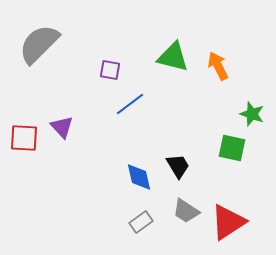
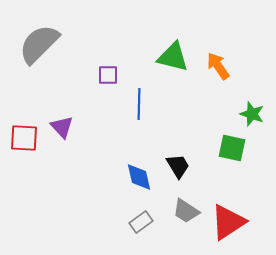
orange arrow: rotated 8 degrees counterclockwise
purple square: moved 2 px left, 5 px down; rotated 10 degrees counterclockwise
blue line: moved 9 px right; rotated 52 degrees counterclockwise
